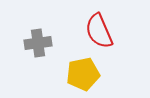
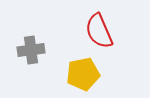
gray cross: moved 7 px left, 7 px down
